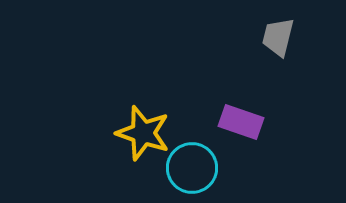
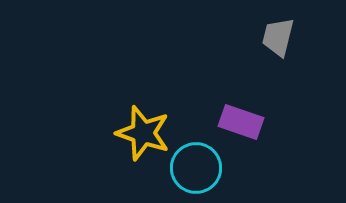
cyan circle: moved 4 px right
